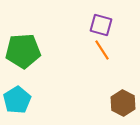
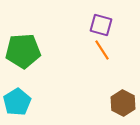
cyan pentagon: moved 2 px down
